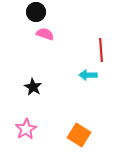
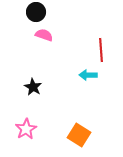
pink semicircle: moved 1 px left, 1 px down
